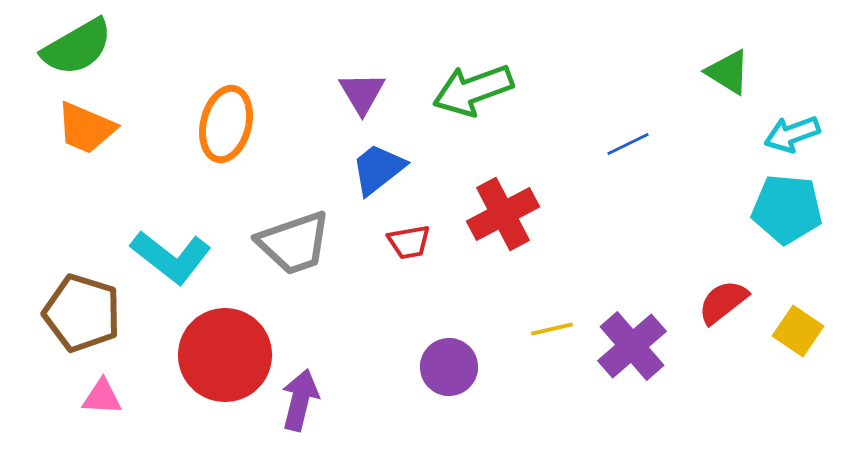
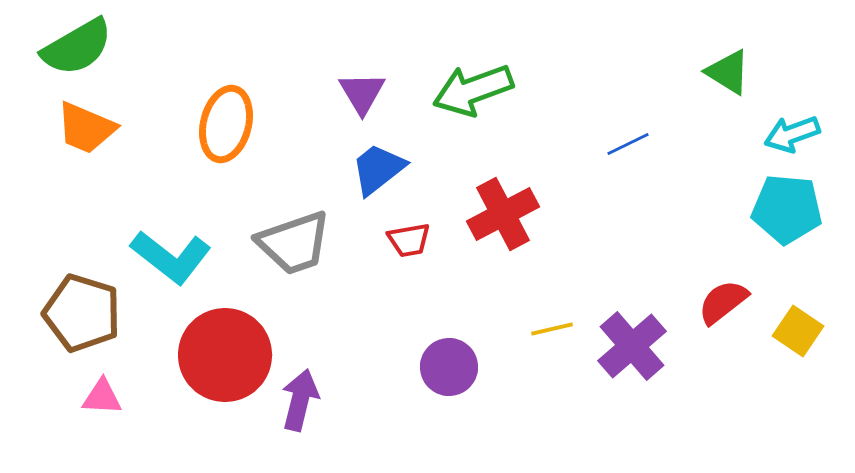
red trapezoid: moved 2 px up
